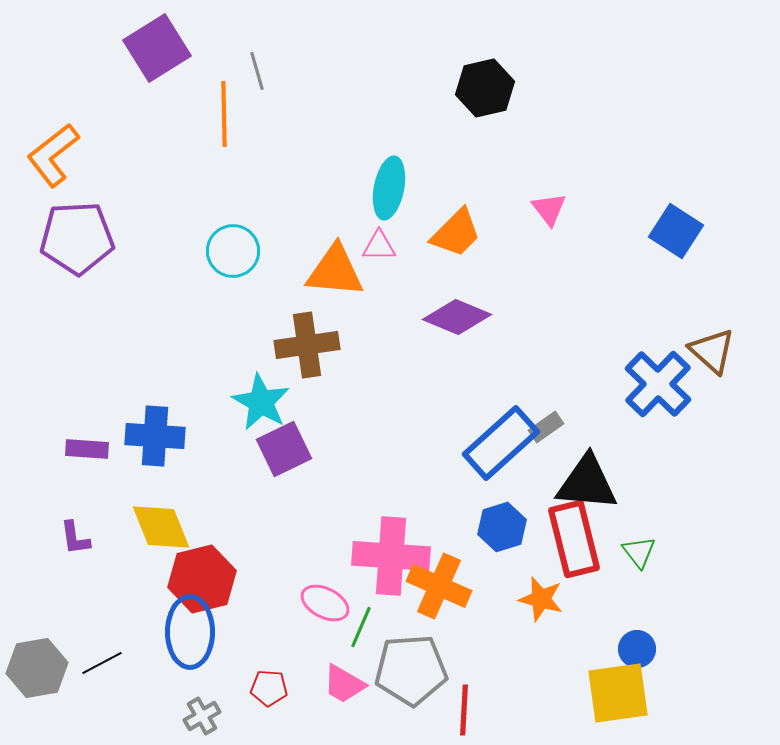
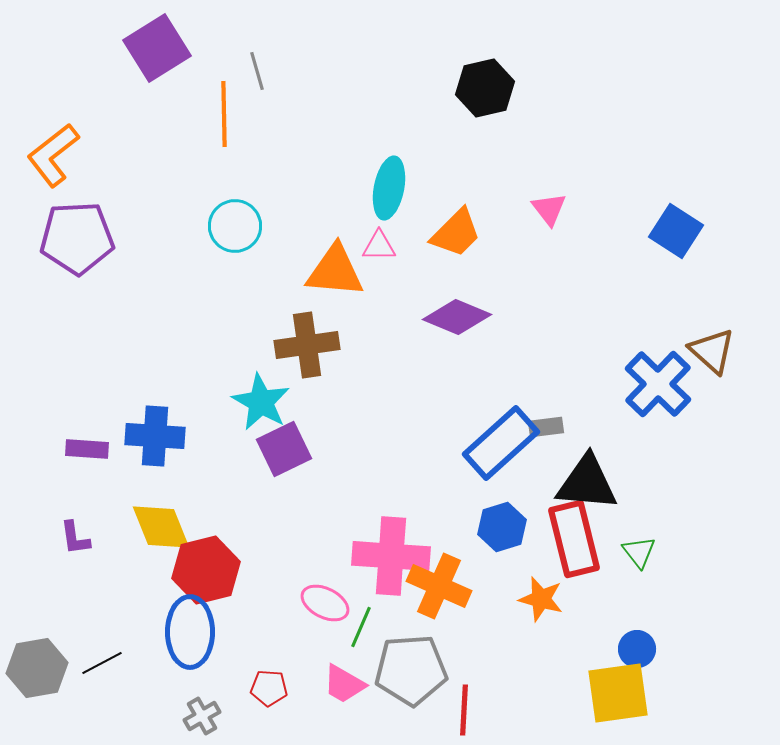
cyan circle at (233, 251): moved 2 px right, 25 px up
gray rectangle at (546, 427): rotated 28 degrees clockwise
red hexagon at (202, 579): moved 4 px right, 9 px up
